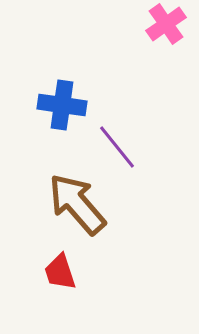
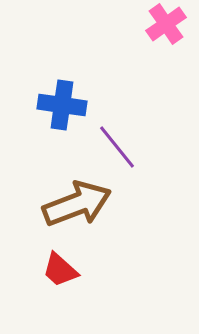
brown arrow: rotated 110 degrees clockwise
red trapezoid: moved 2 px up; rotated 30 degrees counterclockwise
